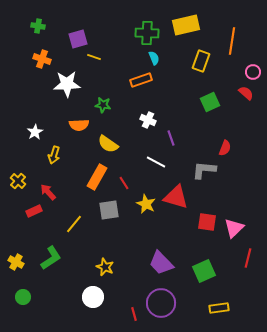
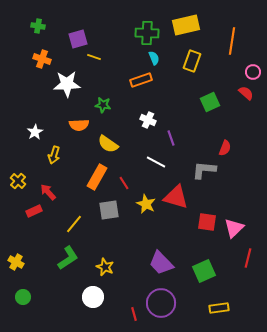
yellow rectangle at (201, 61): moved 9 px left
green L-shape at (51, 258): moved 17 px right
